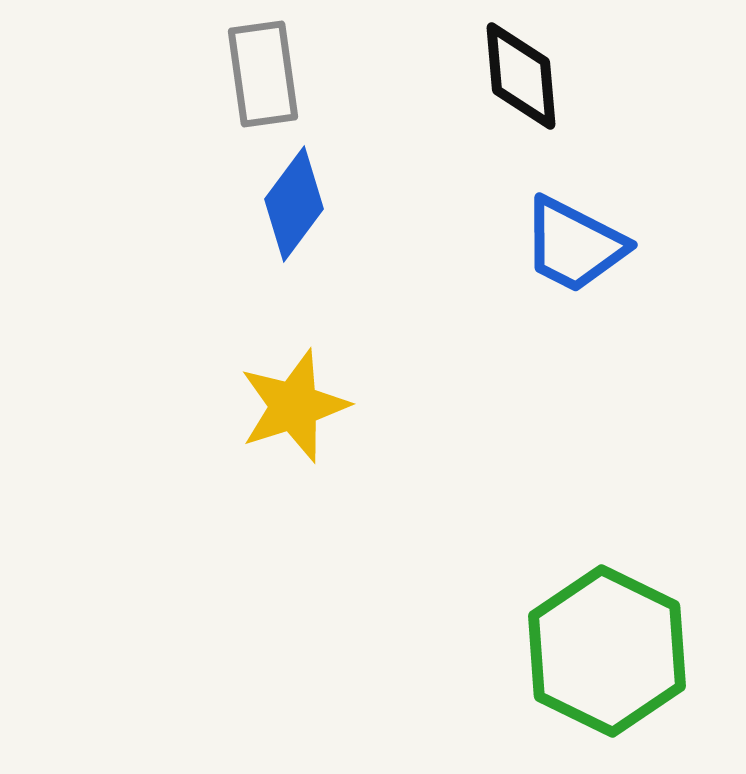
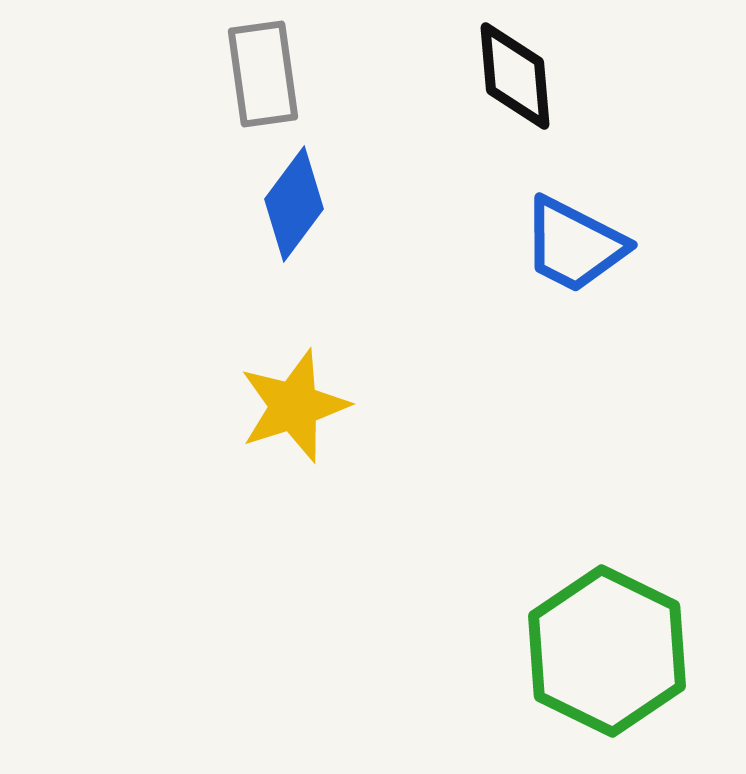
black diamond: moved 6 px left
